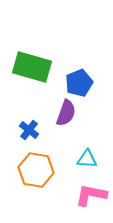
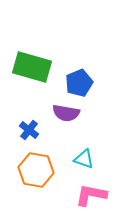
purple semicircle: rotated 80 degrees clockwise
cyan triangle: moved 3 px left; rotated 15 degrees clockwise
